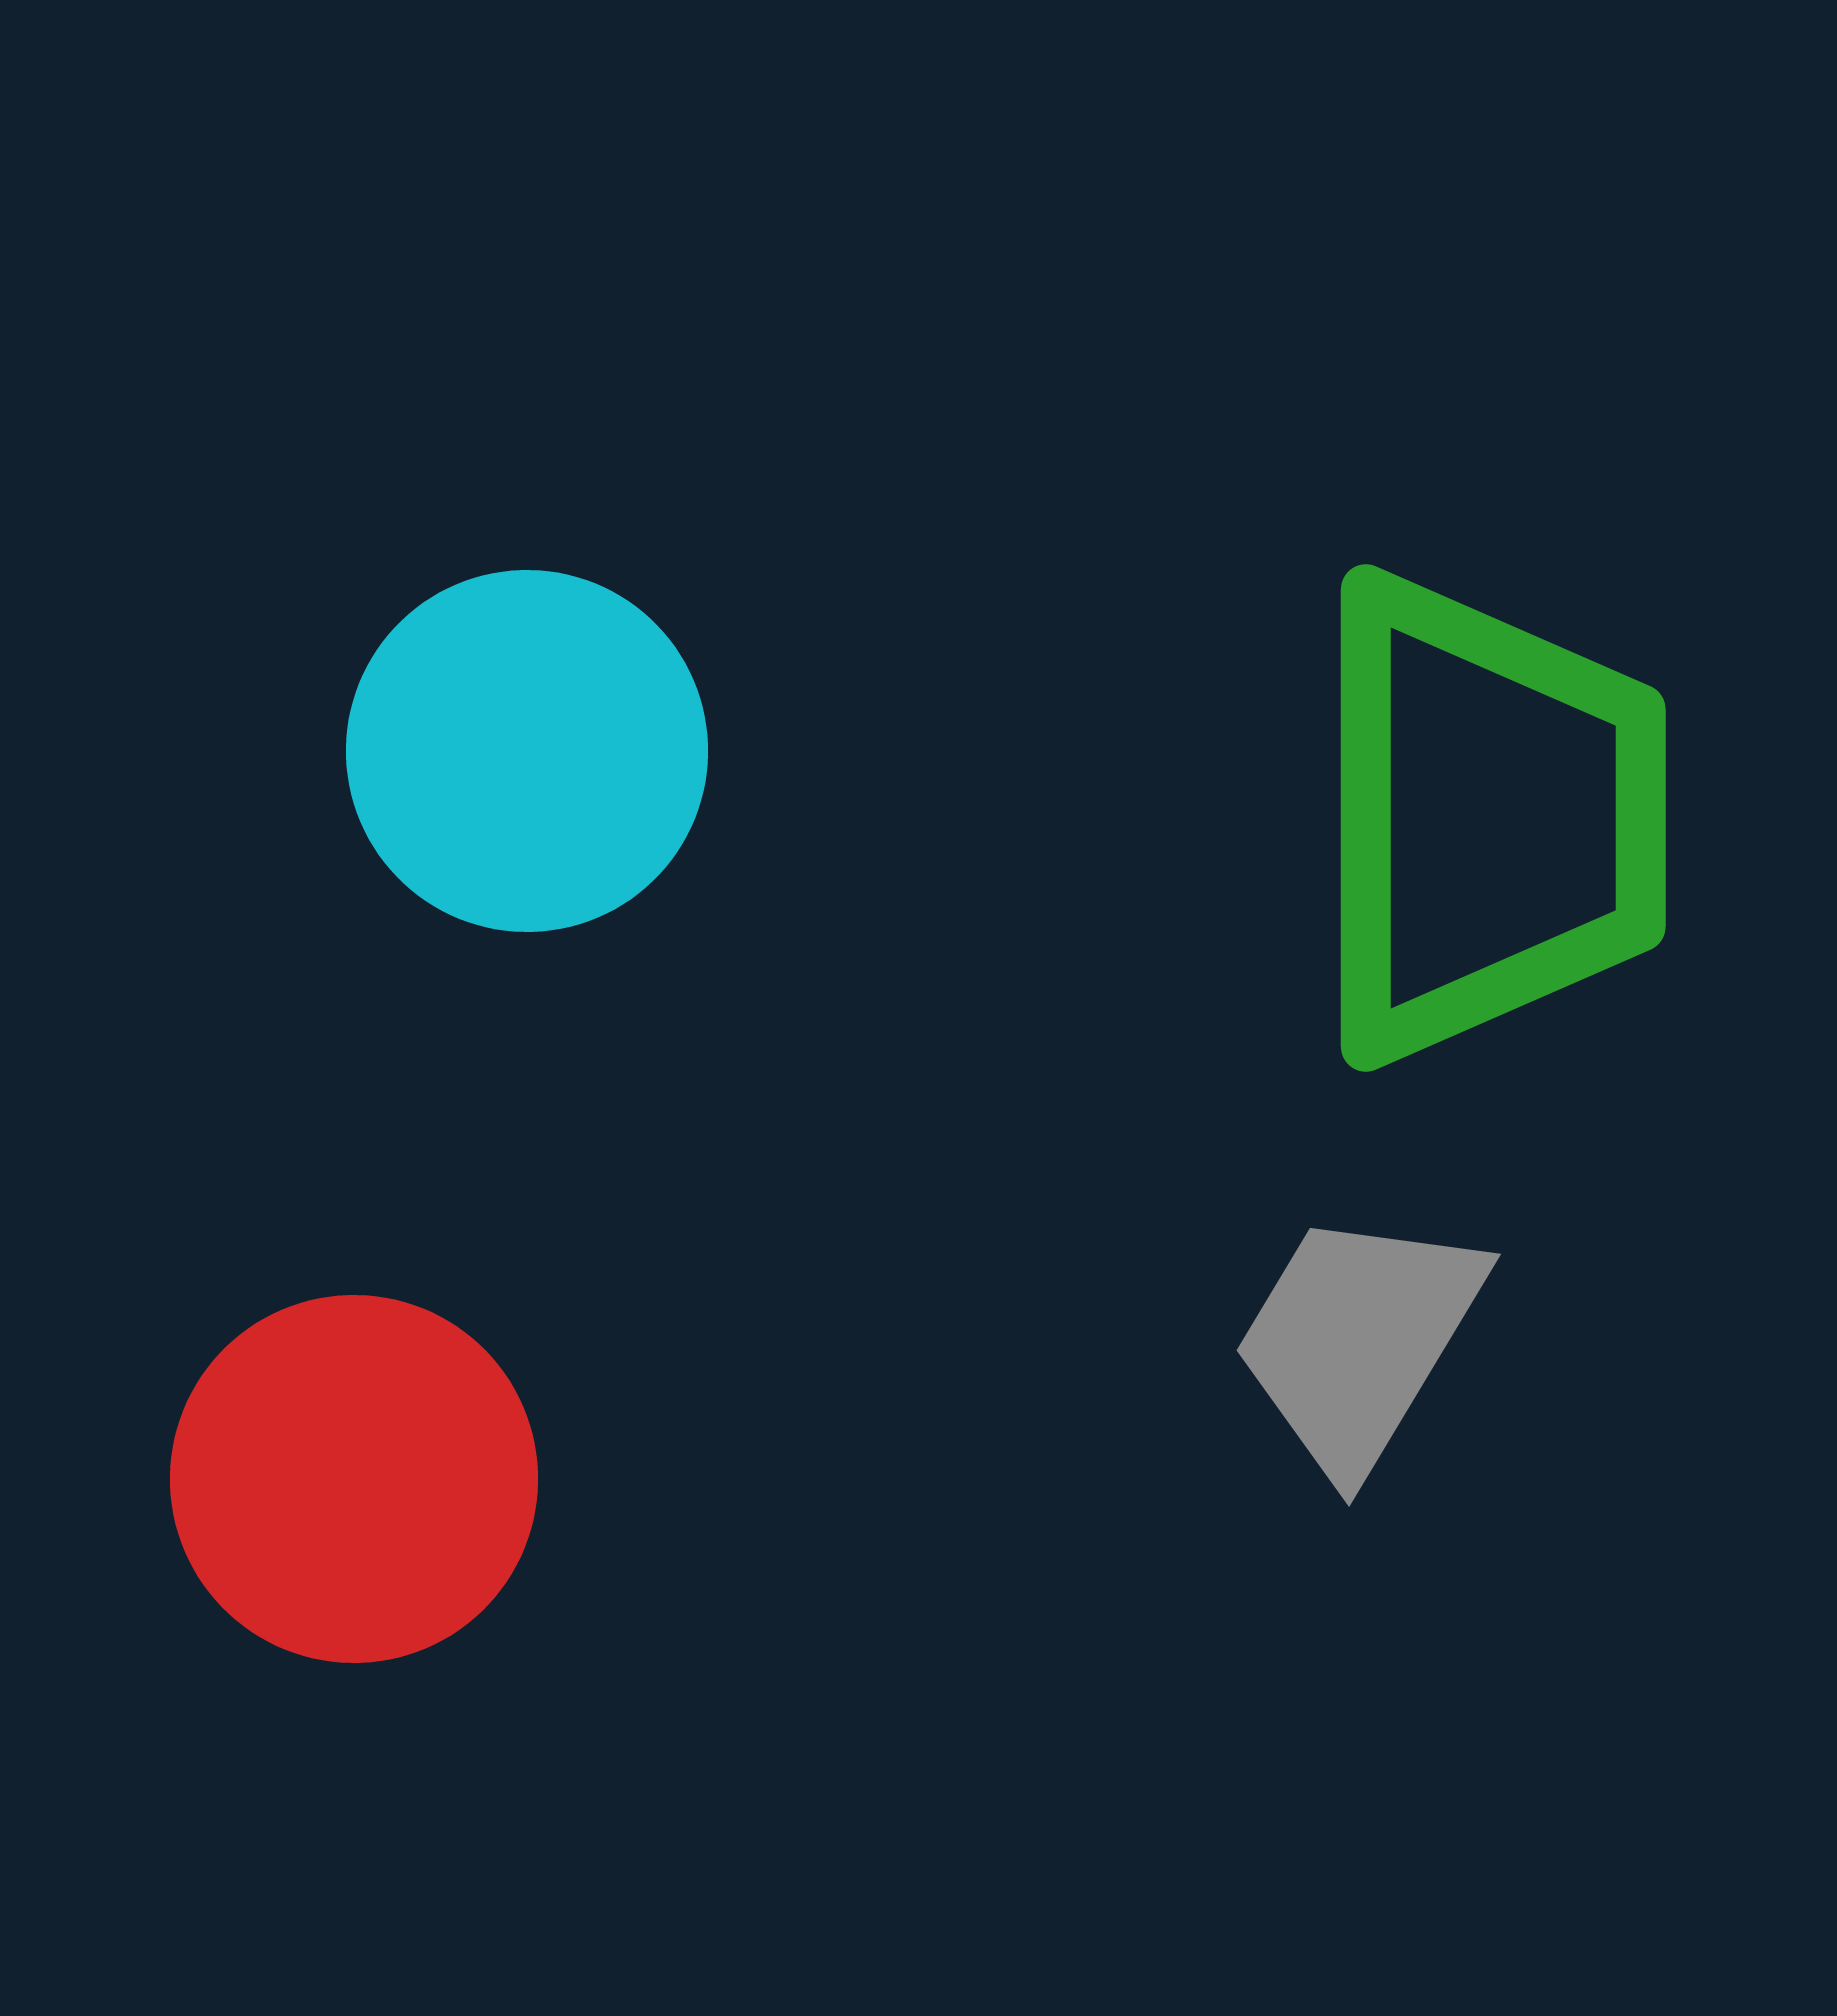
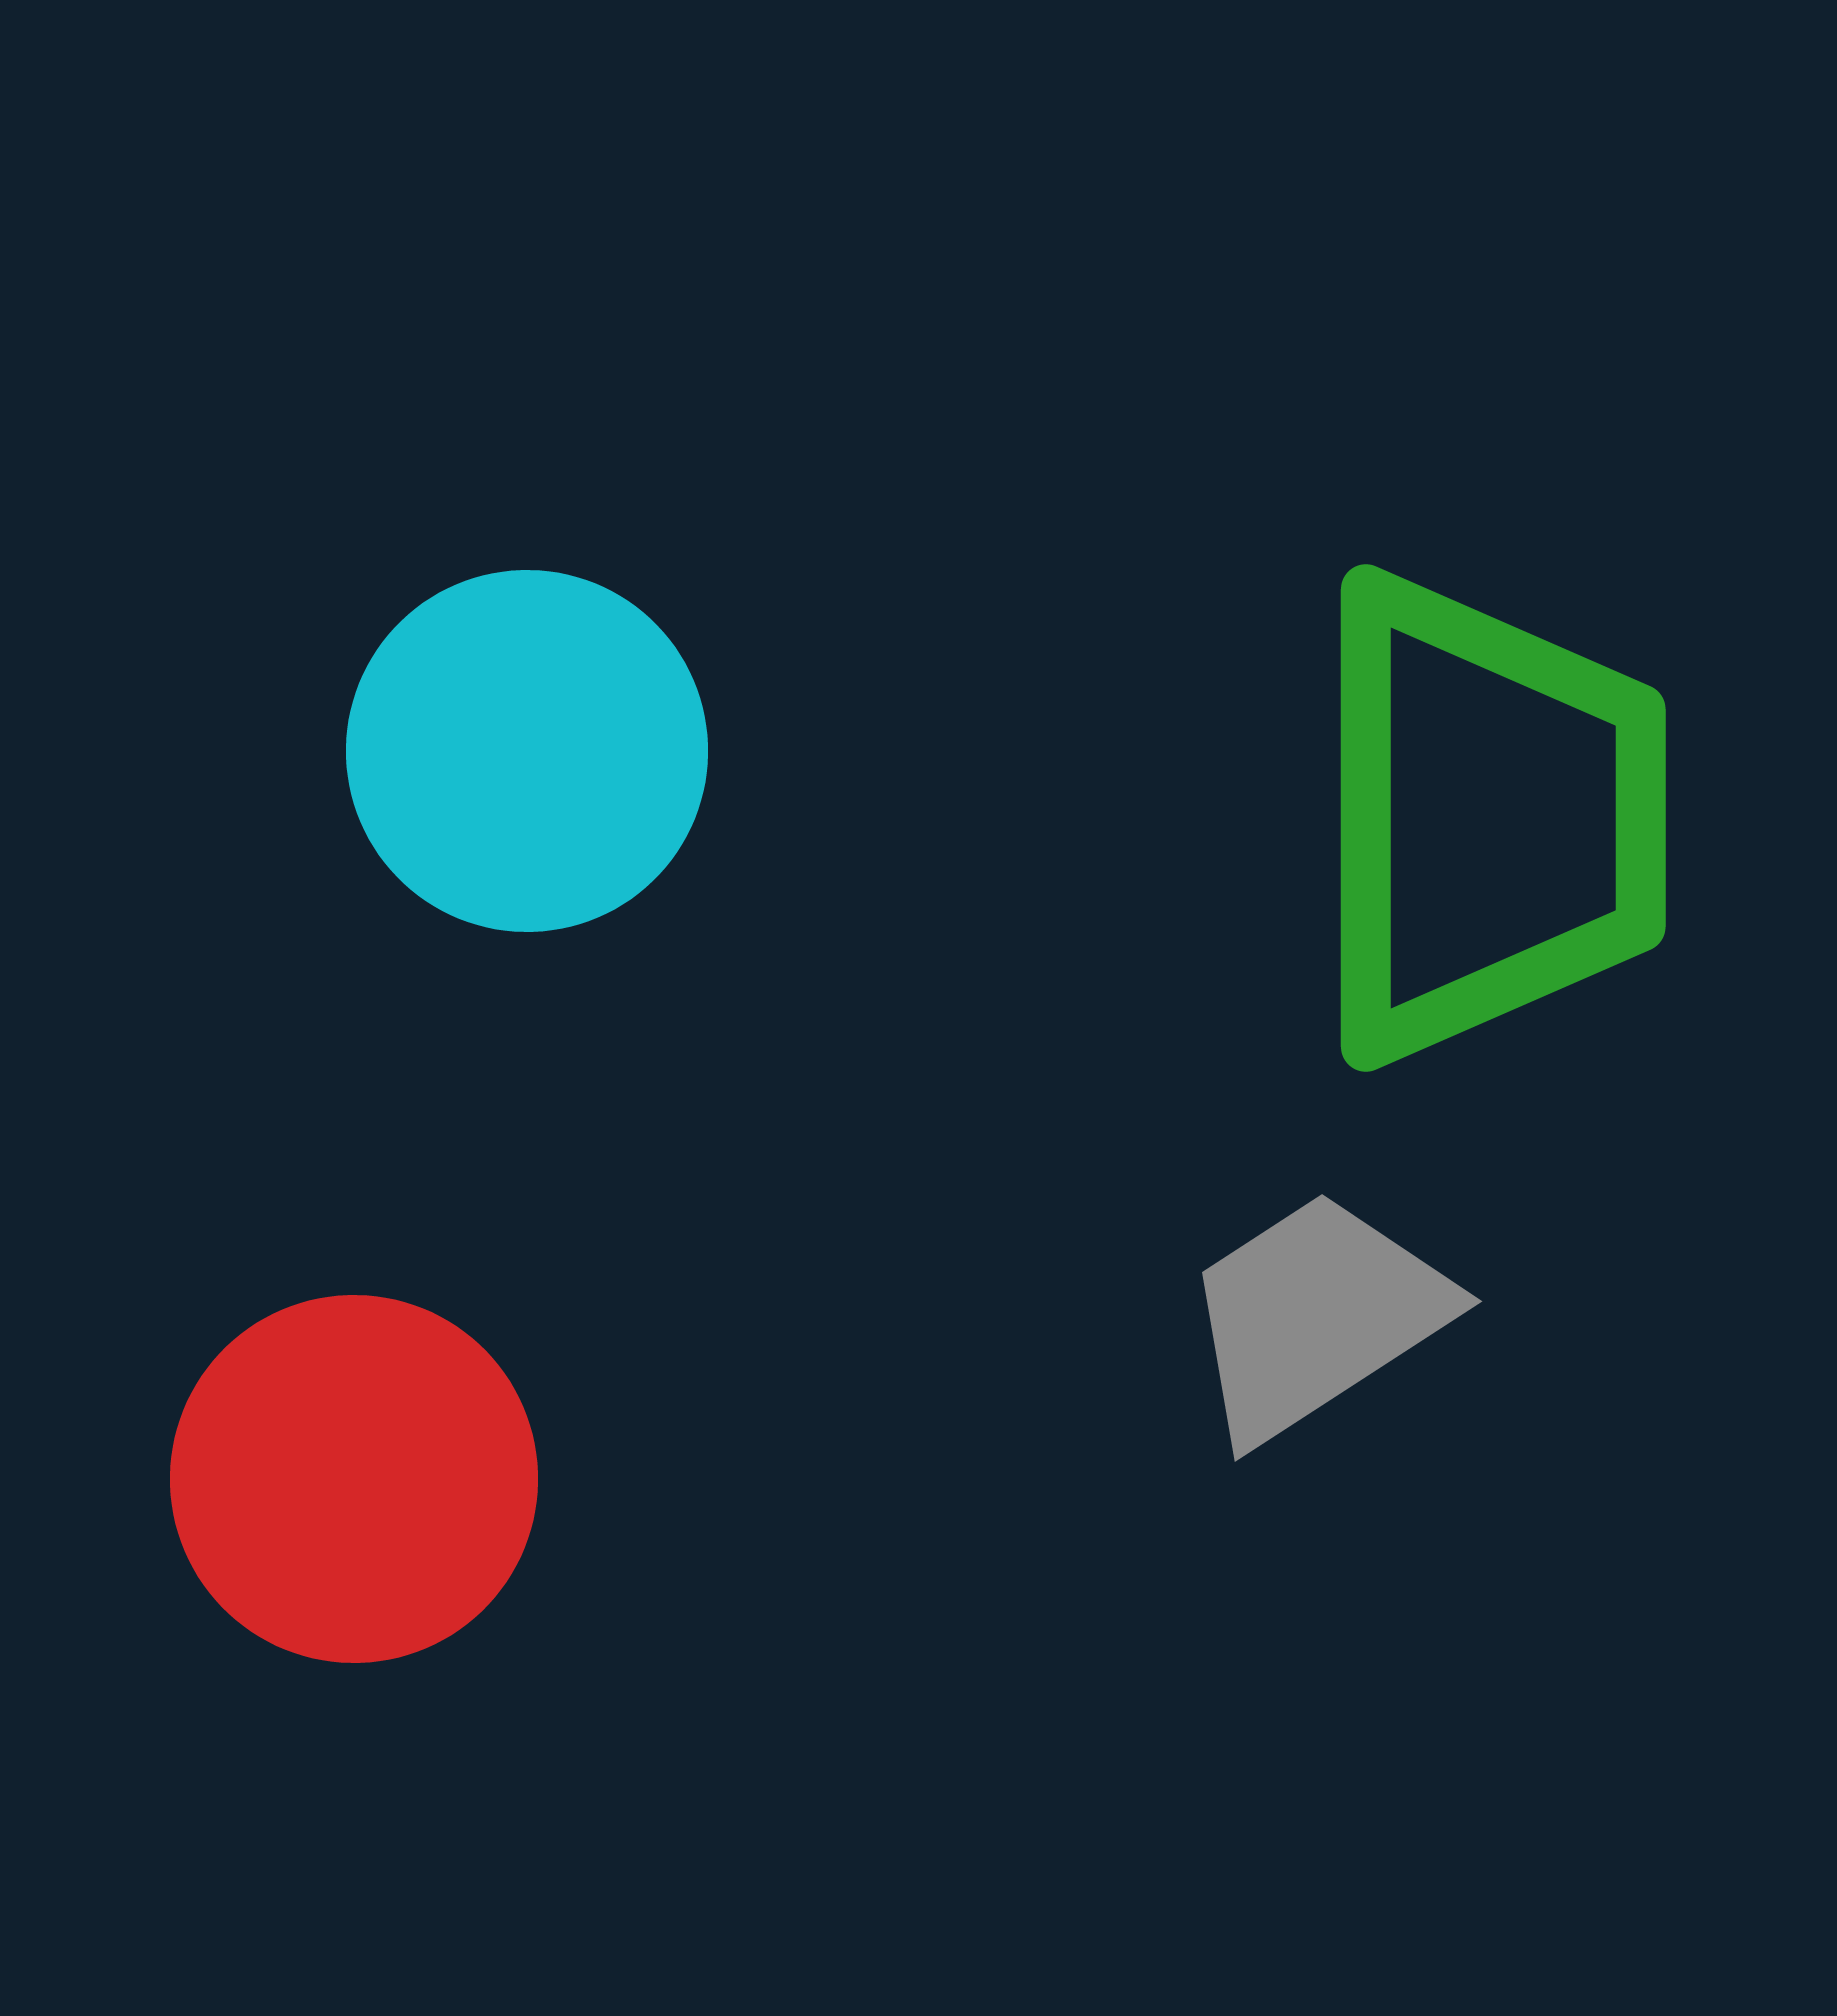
gray trapezoid: moved 42 px left, 24 px up; rotated 26 degrees clockwise
